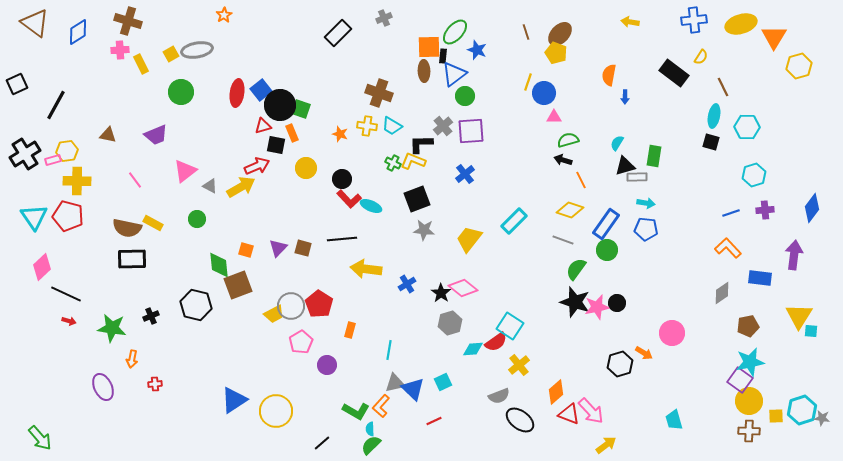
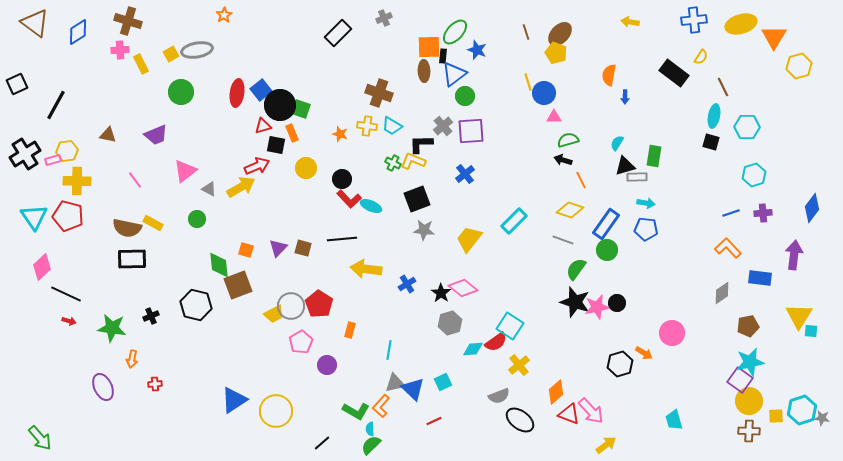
yellow line at (528, 82): rotated 36 degrees counterclockwise
gray triangle at (210, 186): moved 1 px left, 3 px down
purple cross at (765, 210): moved 2 px left, 3 px down
